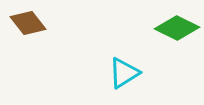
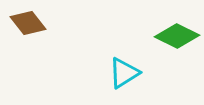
green diamond: moved 8 px down
